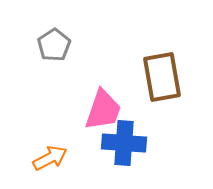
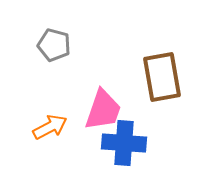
gray pentagon: rotated 24 degrees counterclockwise
orange arrow: moved 31 px up
